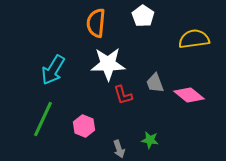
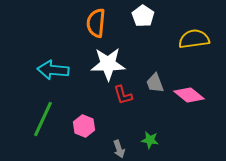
cyan arrow: rotated 64 degrees clockwise
